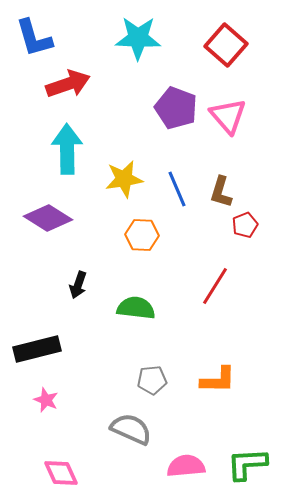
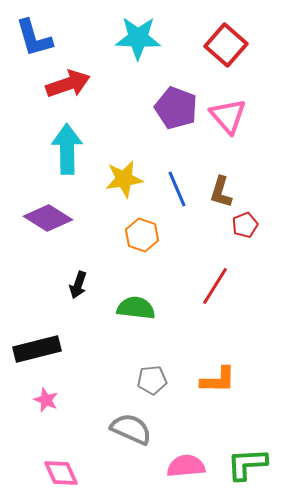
orange hexagon: rotated 16 degrees clockwise
